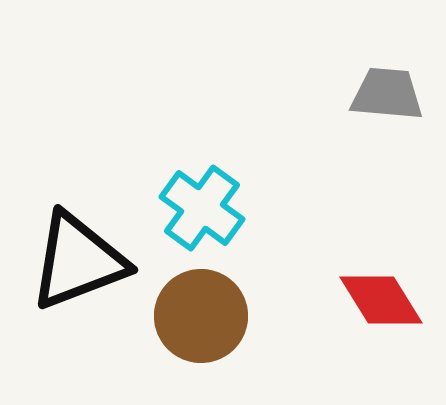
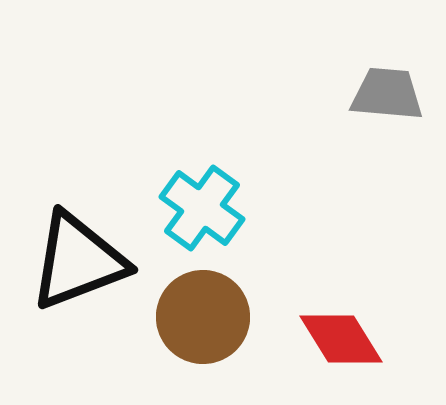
red diamond: moved 40 px left, 39 px down
brown circle: moved 2 px right, 1 px down
